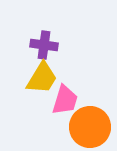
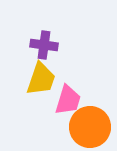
yellow trapezoid: moved 1 px left, 1 px down; rotated 12 degrees counterclockwise
pink trapezoid: moved 3 px right
